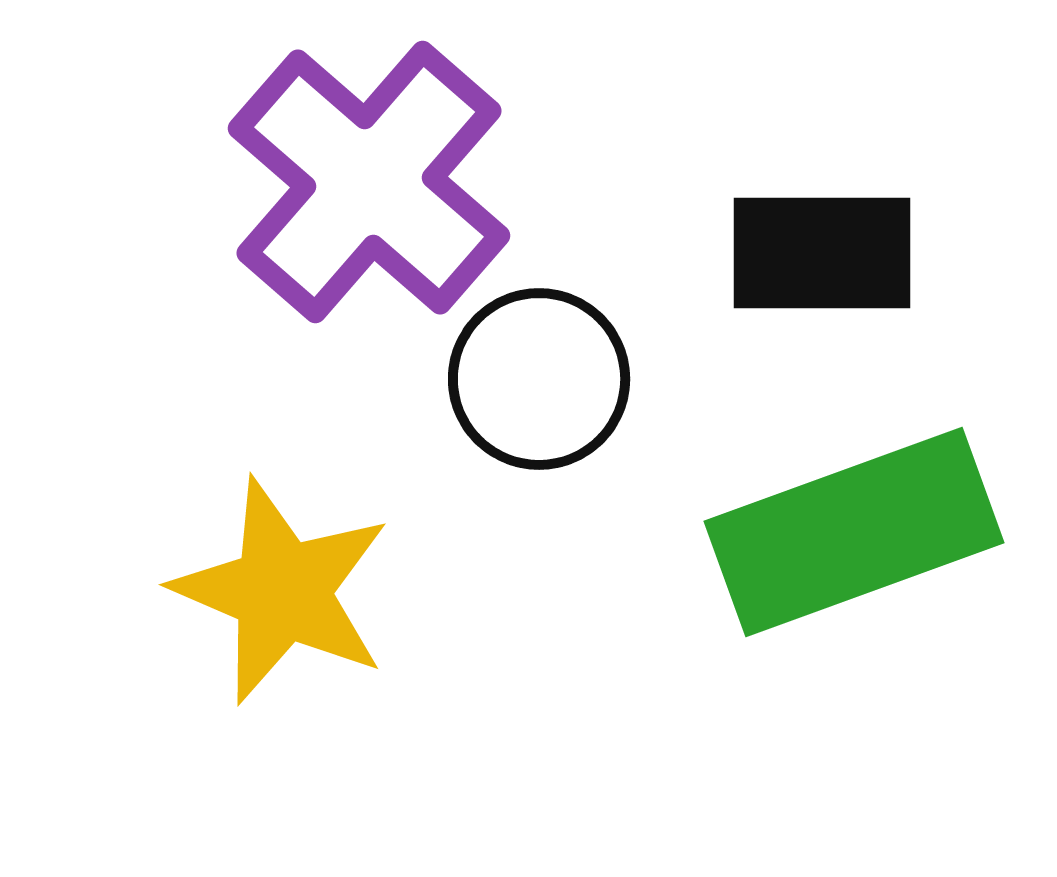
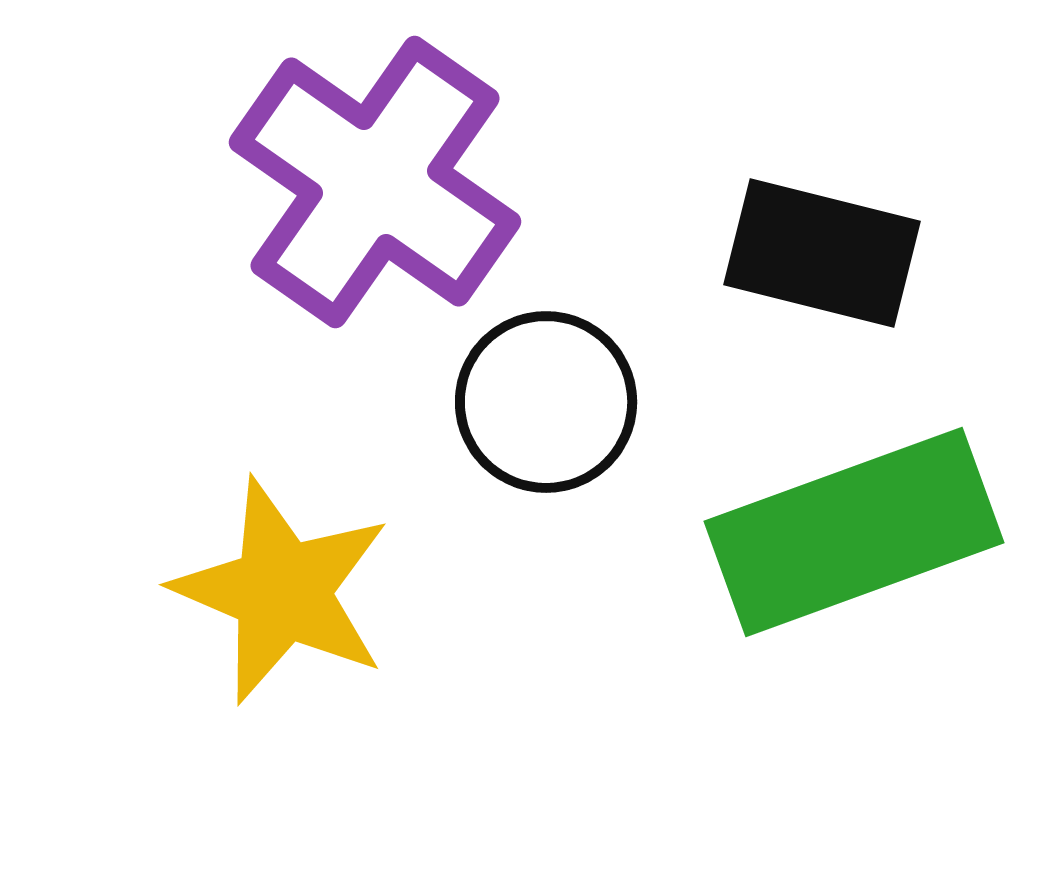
purple cross: moved 6 px right; rotated 6 degrees counterclockwise
black rectangle: rotated 14 degrees clockwise
black circle: moved 7 px right, 23 px down
